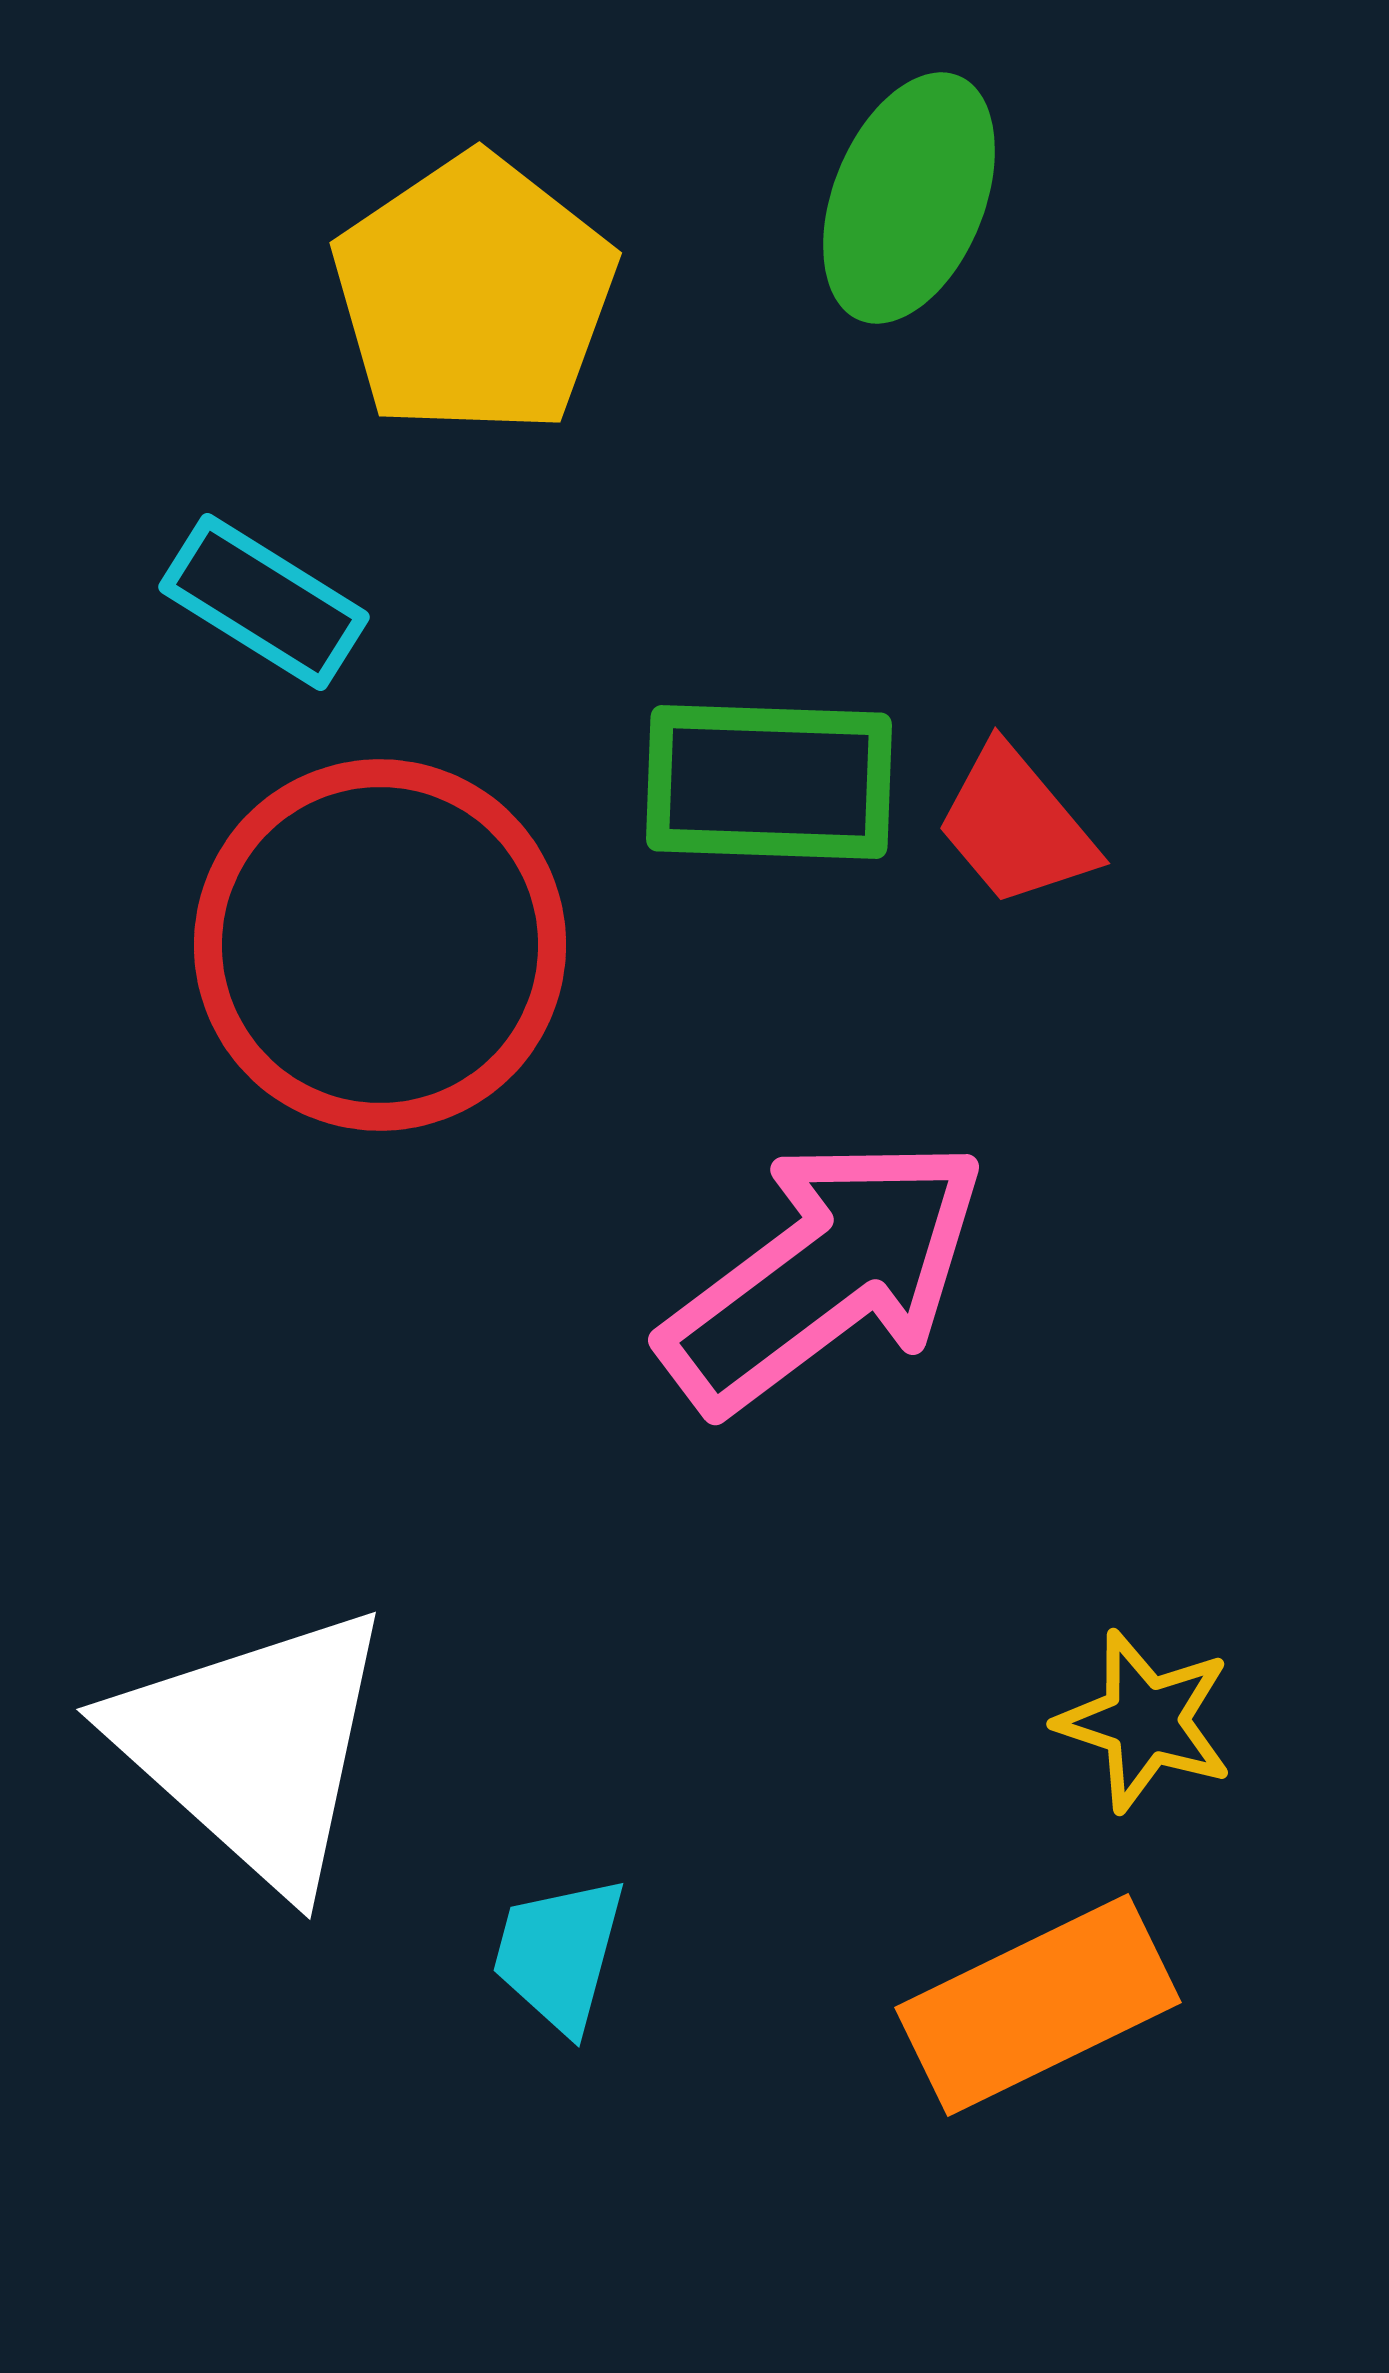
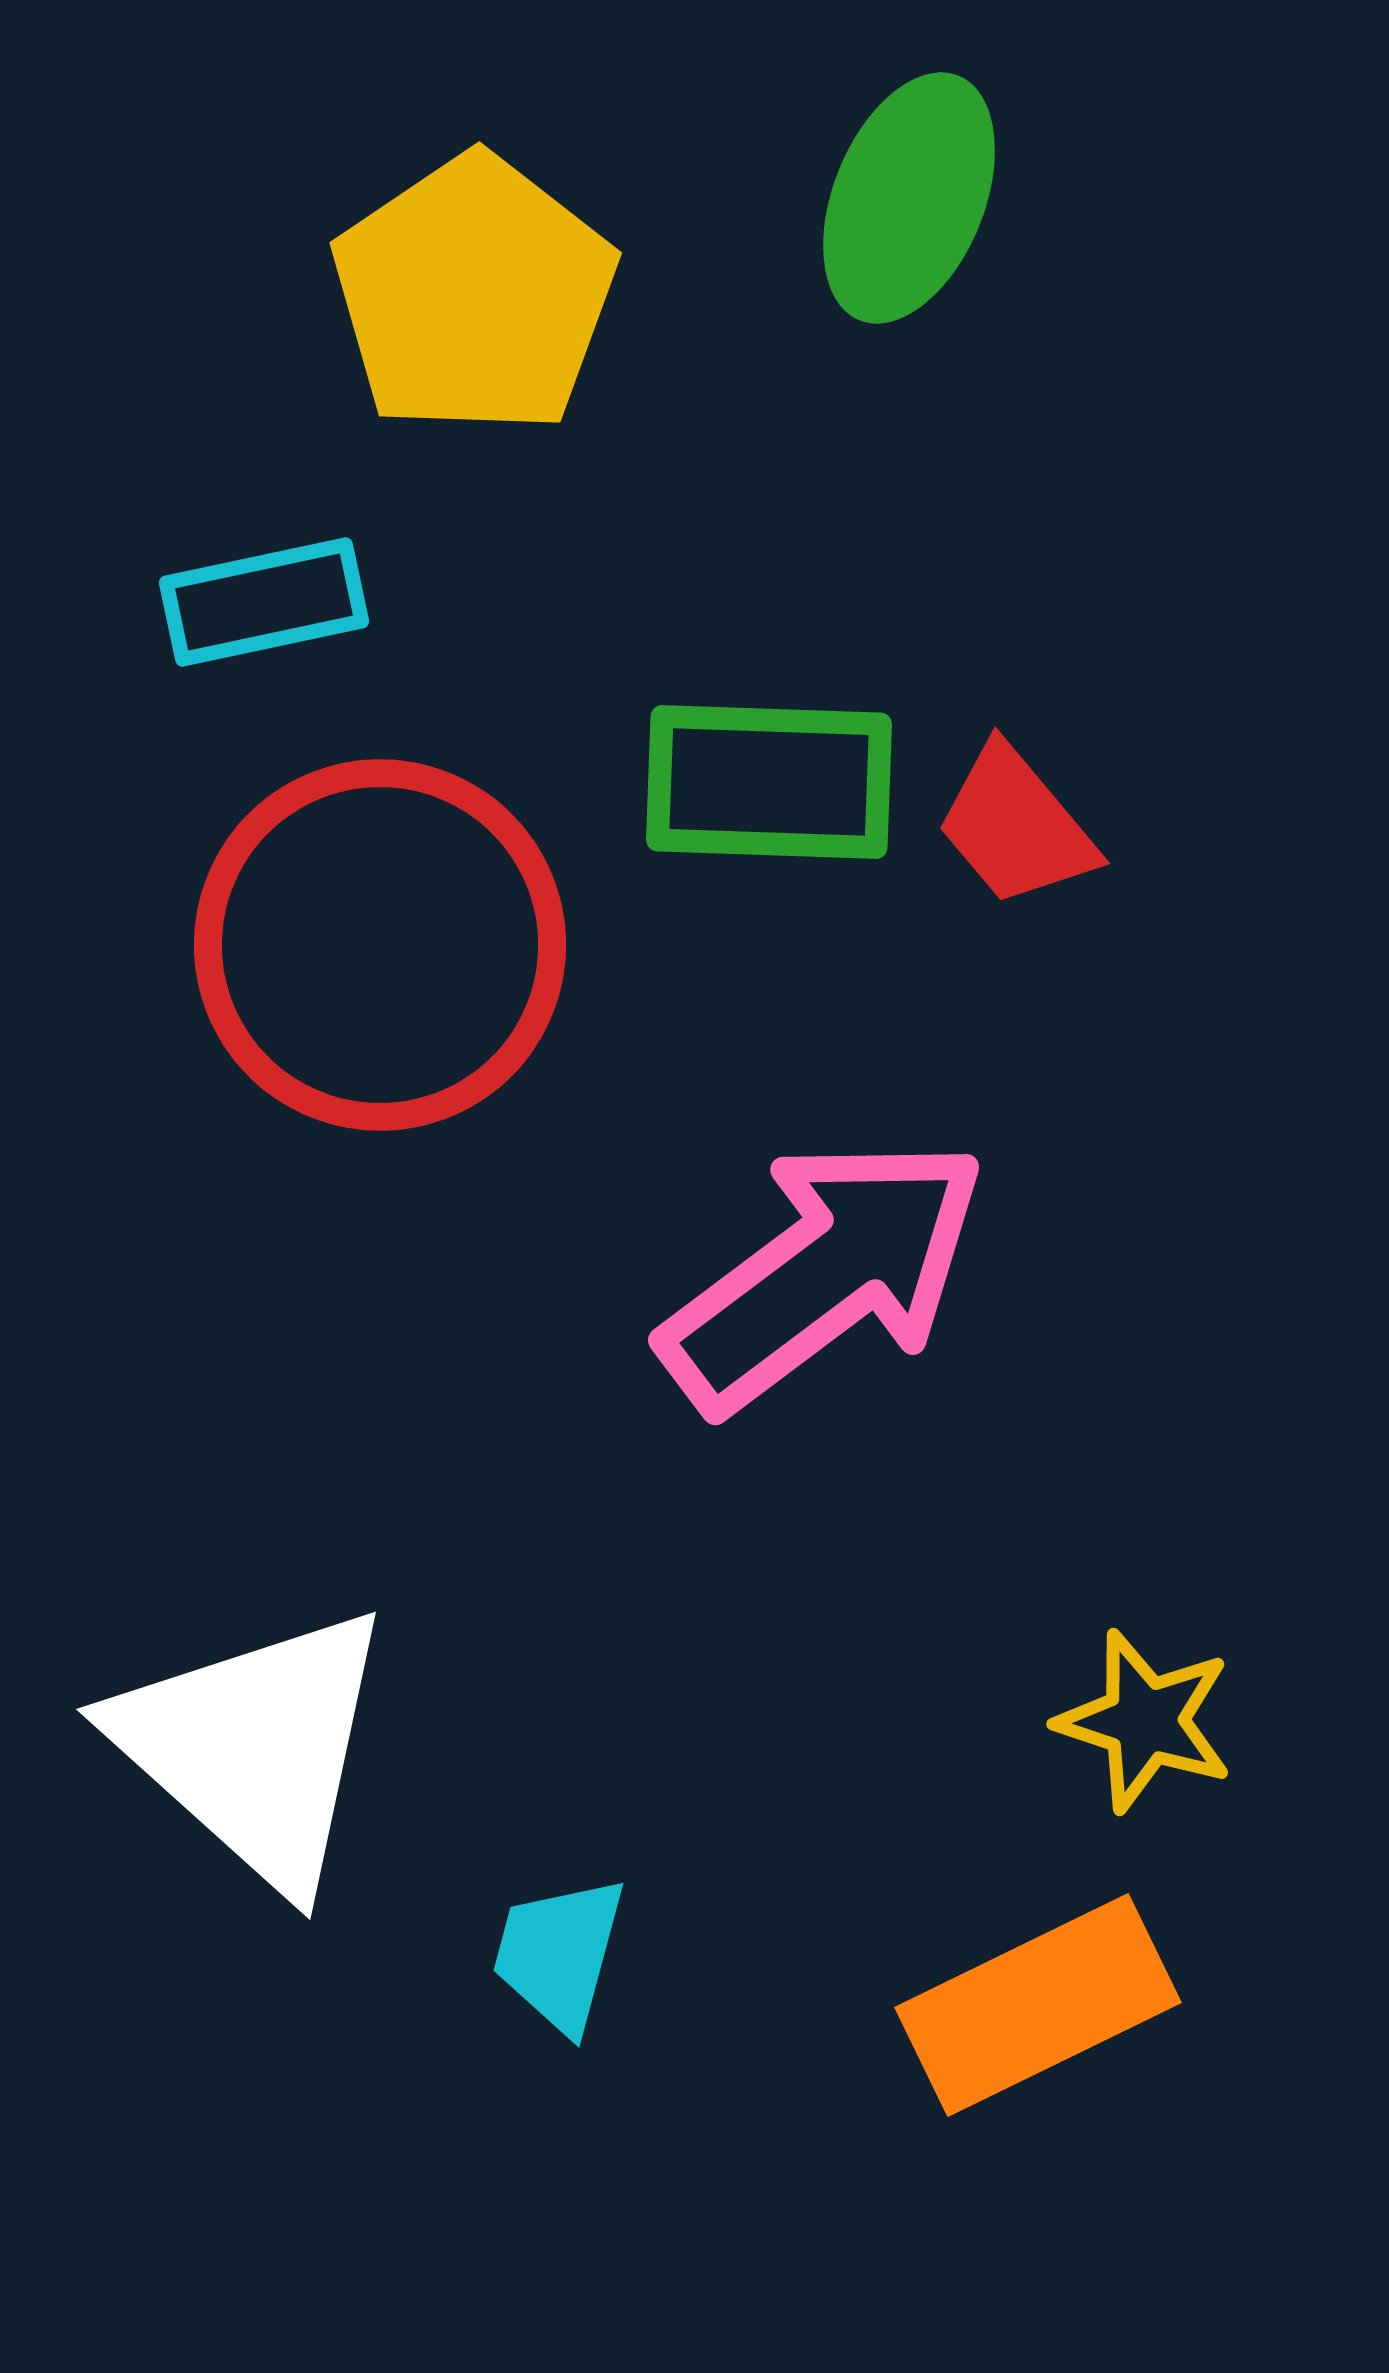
cyan rectangle: rotated 44 degrees counterclockwise
